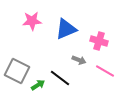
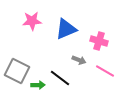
green arrow: rotated 32 degrees clockwise
